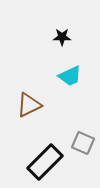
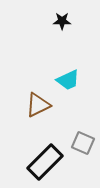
black star: moved 16 px up
cyan trapezoid: moved 2 px left, 4 px down
brown triangle: moved 9 px right
